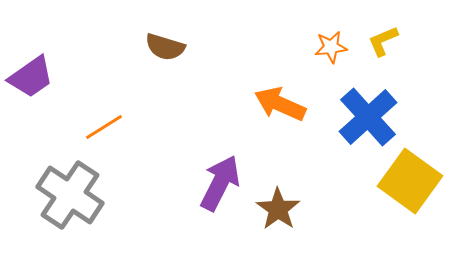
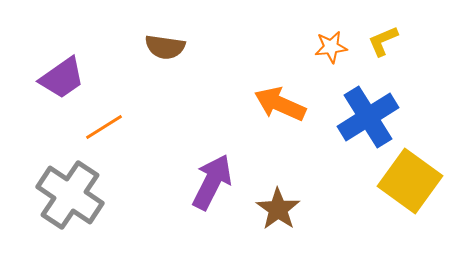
brown semicircle: rotated 9 degrees counterclockwise
purple trapezoid: moved 31 px right, 1 px down
blue cross: rotated 10 degrees clockwise
purple arrow: moved 8 px left, 1 px up
